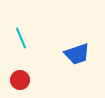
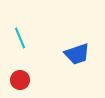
cyan line: moved 1 px left
